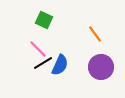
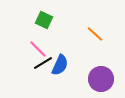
orange line: rotated 12 degrees counterclockwise
purple circle: moved 12 px down
